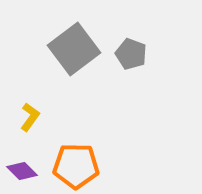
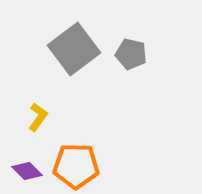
gray pentagon: rotated 8 degrees counterclockwise
yellow L-shape: moved 8 px right
purple diamond: moved 5 px right
